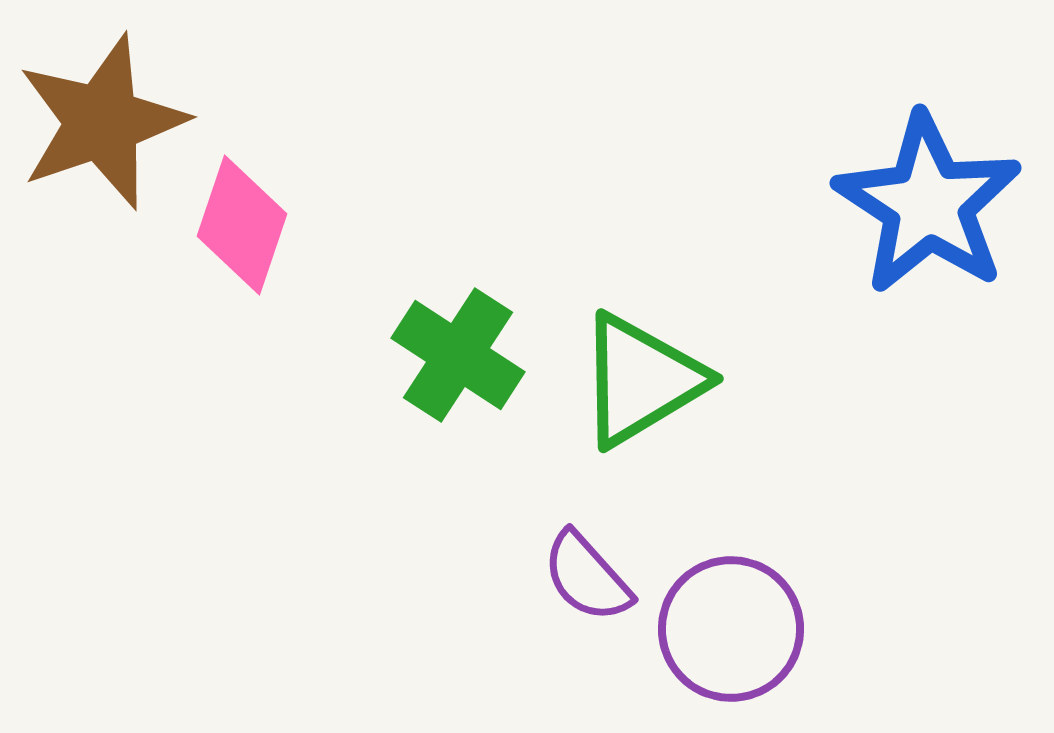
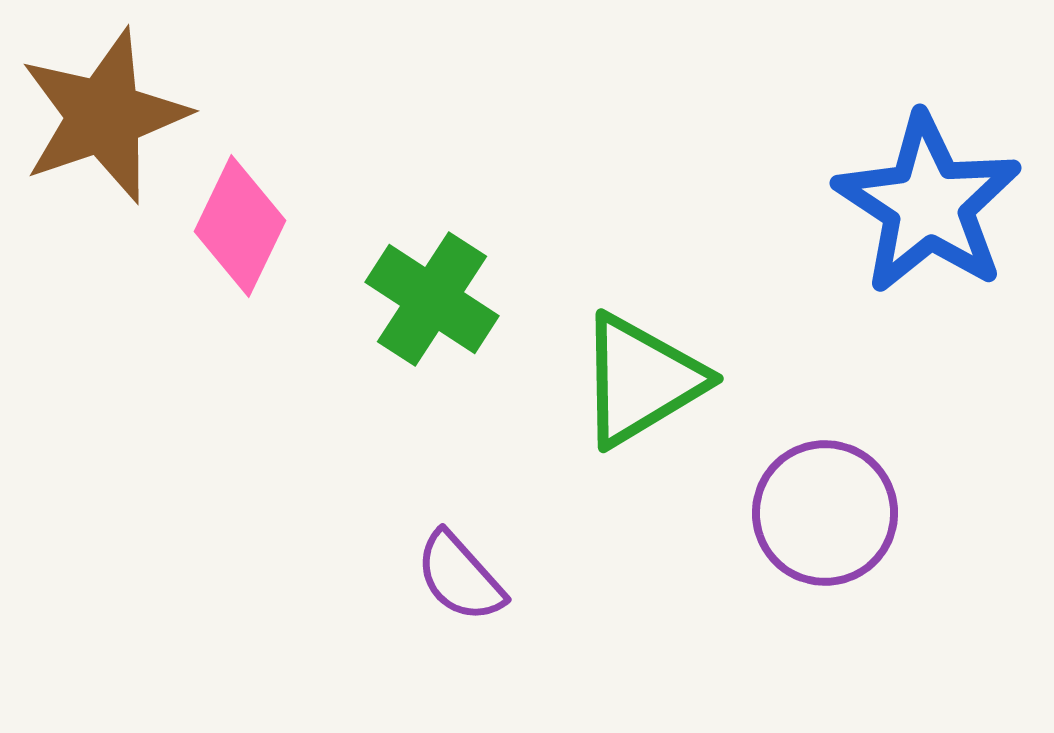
brown star: moved 2 px right, 6 px up
pink diamond: moved 2 px left, 1 px down; rotated 7 degrees clockwise
green cross: moved 26 px left, 56 px up
purple semicircle: moved 127 px left
purple circle: moved 94 px right, 116 px up
